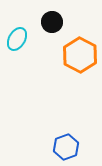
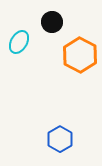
cyan ellipse: moved 2 px right, 3 px down
blue hexagon: moved 6 px left, 8 px up; rotated 10 degrees counterclockwise
